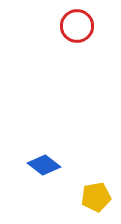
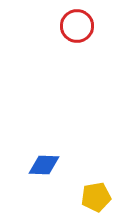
blue diamond: rotated 36 degrees counterclockwise
